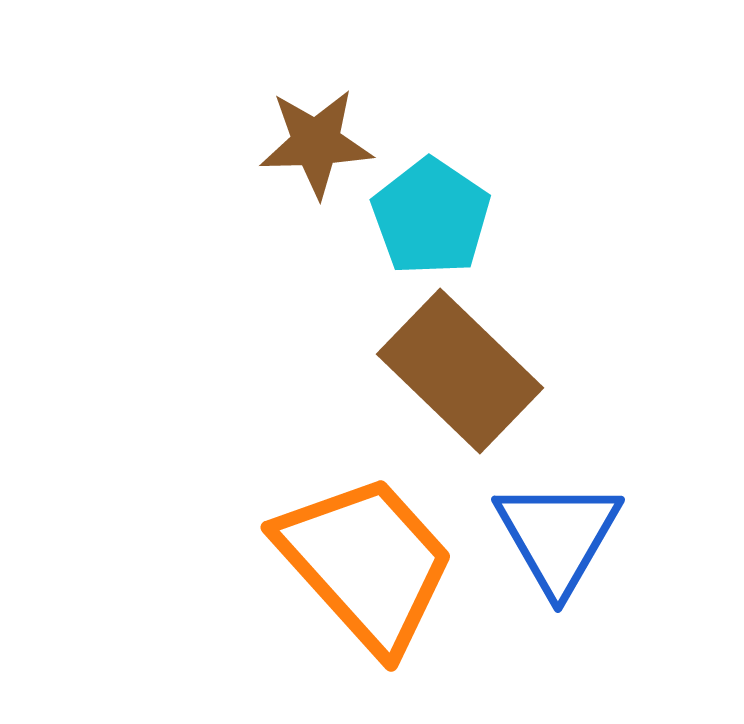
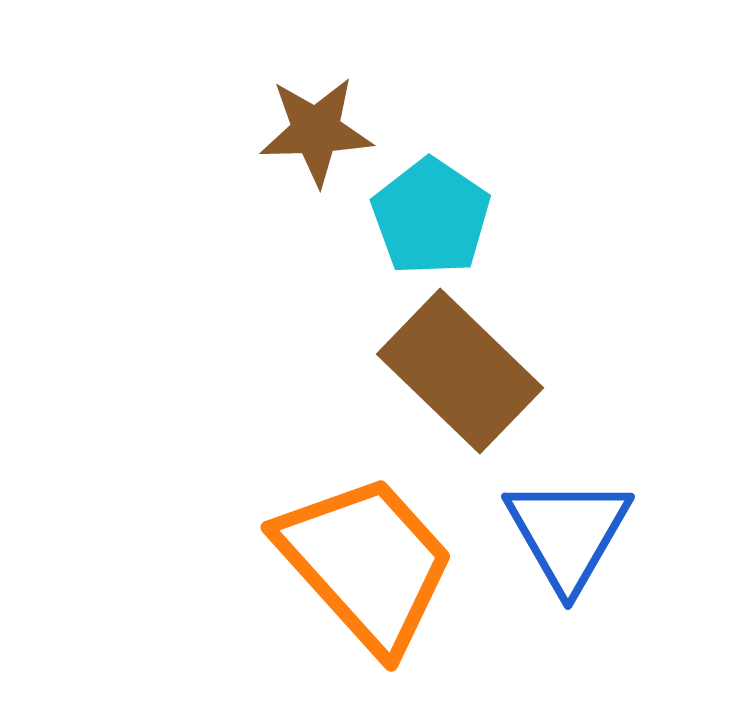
brown star: moved 12 px up
blue triangle: moved 10 px right, 3 px up
